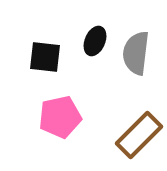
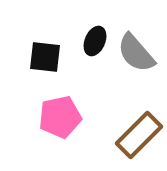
gray semicircle: rotated 48 degrees counterclockwise
